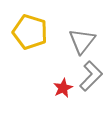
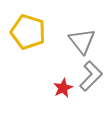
yellow pentagon: moved 2 px left
gray triangle: rotated 16 degrees counterclockwise
